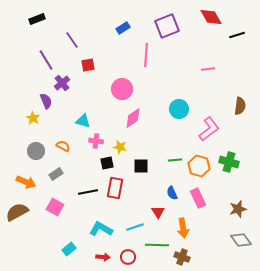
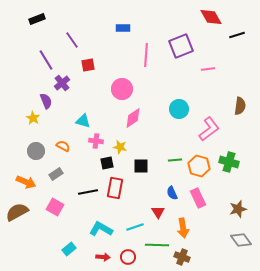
purple square at (167, 26): moved 14 px right, 20 px down
blue rectangle at (123, 28): rotated 32 degrees clockwise
